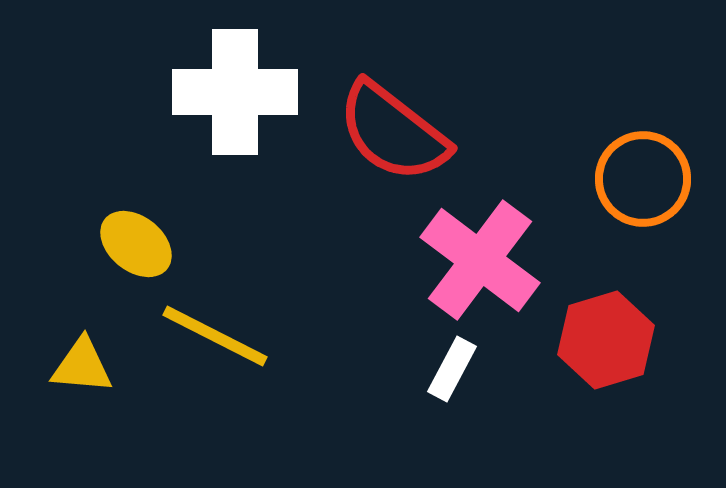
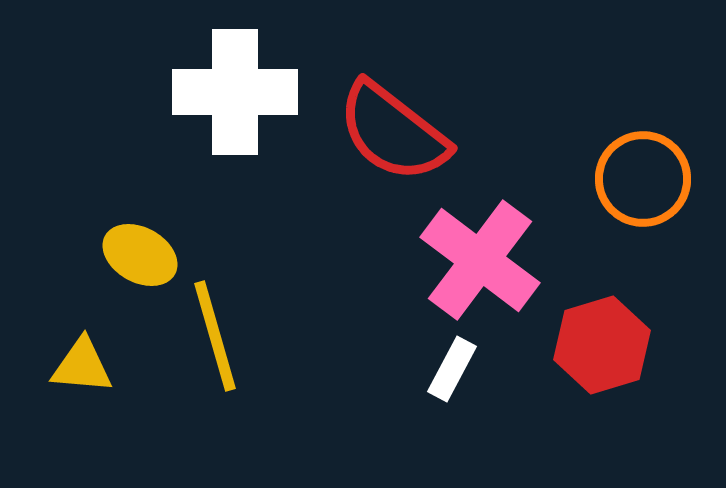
yellow ellipse: moved 4 px right, 11 px down; rotated 10 degrees counterclockwise
yellow line: rotated 47 degrees clockwise
red hexagon: moved 4 px left, 5 px down
